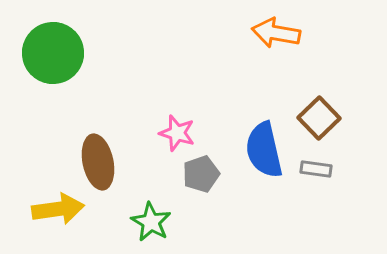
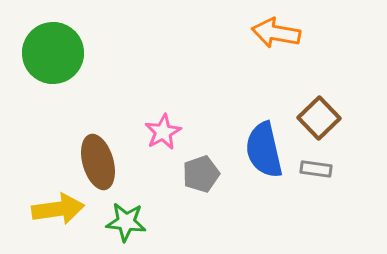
pink star: moved 14 px left, 1 px up; rotated 27 degrees clockwise
brown ellipse: rotated 4 degrees counterclockwise
green star: moved 25 px left; rotated 24 degrees counterclockwise
